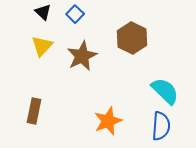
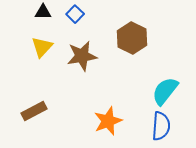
black triangle: rotated 42 degrees counterclockwise
yellow triangle: moved 1 px down
brown star: rotated 16 degrees clockwise
cyan semicircle: rotated 96 degrees counterclockwise
brown rectangle: rotated 50 degrees clockwise
